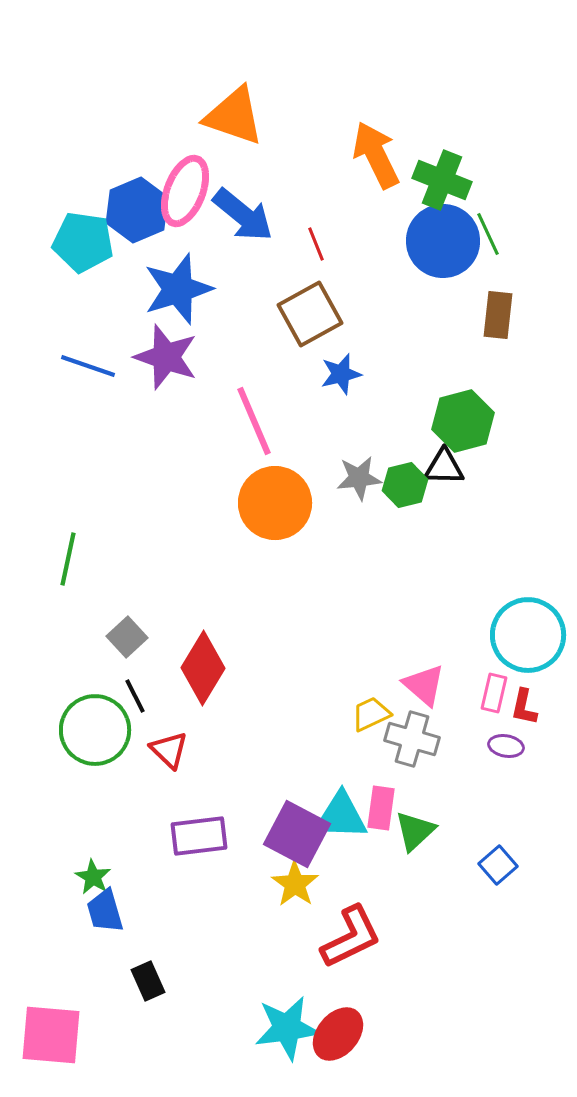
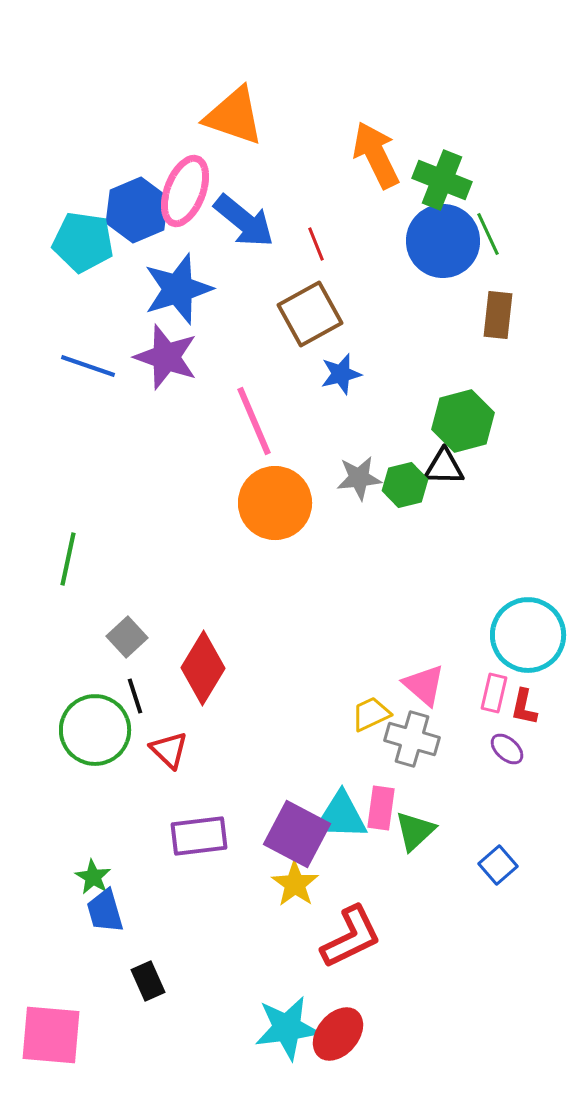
blue arrow at (243, 215): moved 1 px right, 6 px down
black line at (135, 696): rotated 9 degrees clockwise
purple ellipse at (506, 746): moved 1 px right, 3 px down; rotated 32 degrees clockwise
